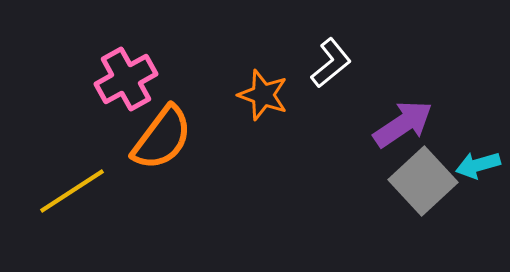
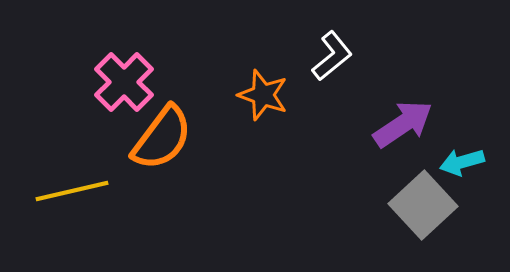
white L-shape: moved 1 px right, 7 px up
pink cross: moved 2 px left, 3 px down; rotated 16 degrees counterclockwise
cyan arrow: moved 16 px left, 3 px up
gray square: moved 24 px down
yellow line: rotated 20 degrees clockwise
